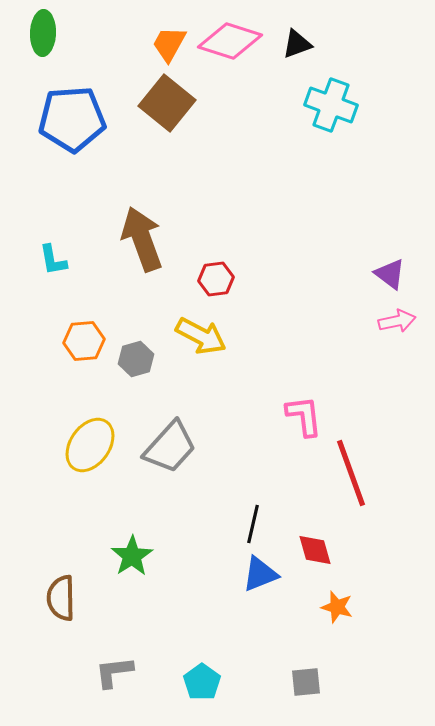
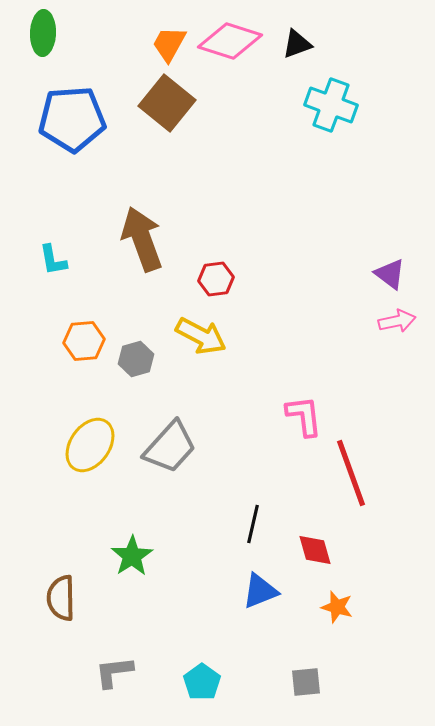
blue triangle: moved 17 px down
